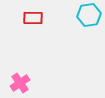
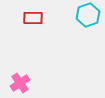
cyan hexagon: moved 1 px left; rotated 10 degrees counterclockwise
